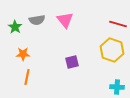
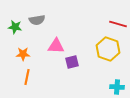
pink triangle: moved 9 px left, 26 px down; rotated 48 degrees counterclockwise
green star: rotated 24 degrees counterclockwise
yellow hexagon: moved 4 px left, 1 px up
